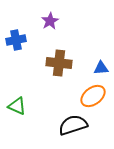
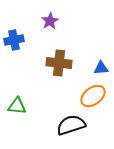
blue cross: moved 2 px left
green triangle: rotated 18 degrees counterclockwise
black semicircle: moved 2 px left
